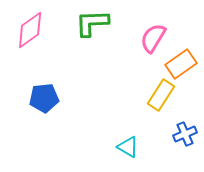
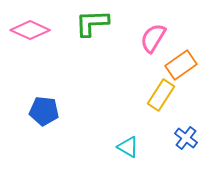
pink diamond: rotated 60 degrees clockwise
orange rectangle: moved 1 px down
blue pentagon: moved 13 px down; rotated 12 degrees clockwise
blue cross: moved 1 px right, 4 px down; rotated 30 degrees counterclockwise
